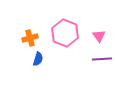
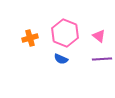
pink triangle: rotated 16 degrees counterclockwise
blue semicircle: moved 23 px right; rotated 96 degrees clockwise
